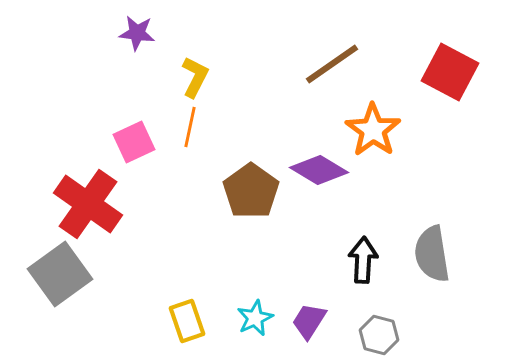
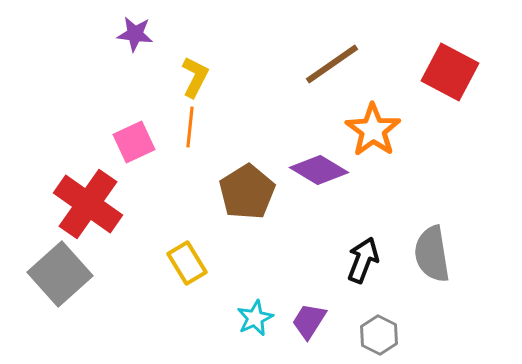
purple star: moved 2 px left, 1 px down
orange line: rotated 6 degrees counterclockwise
brown pentagon: moved 4 px left, 1 px down; rotated 4 degrees clockwise
black arrow: rotated 18 degrees clockwise
gray square: rotated 6 degrees counterclockwise
yellow rectangle: moved 58 px up; rotated 12 degrees counterclockwise
gray hexagon: rotated 12 degrees clockwise
